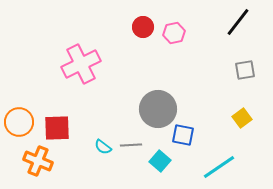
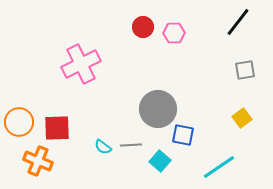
pink hexagon: rotated 10 degrees clockwise
